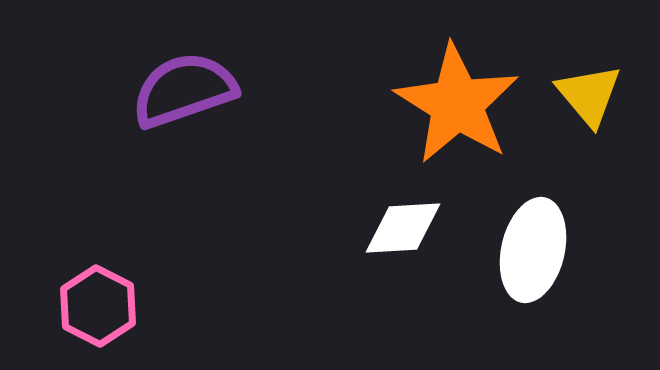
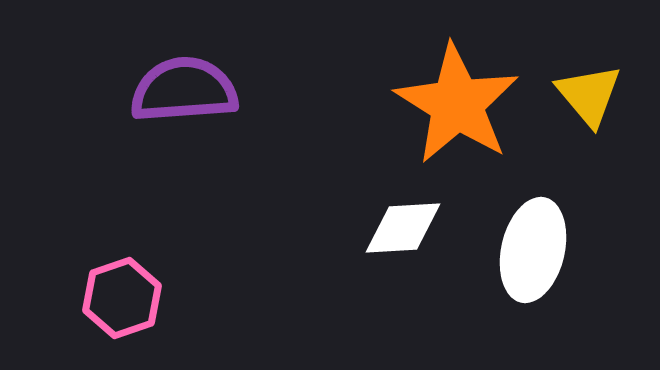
purple semicircle: rotated 15 degrees clockwise
pink hexagon: moved 24 px right, 8 px up; rotated 14 degrees clockwise
